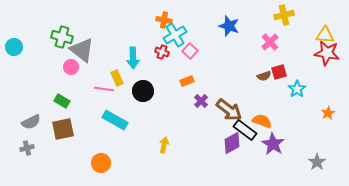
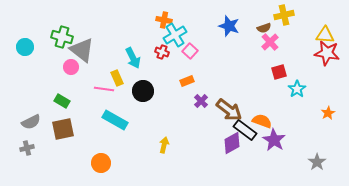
cyan circle: moved 11 px right
cyan arrow: rotated 25 degrees counterclockwise
brown semicircle: moved 48 px up
purple star: moved 1 px right, 4 px up
